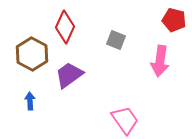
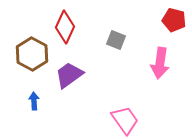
pink arrow: moved 2 px down
blue arrow: moved 4 px right
